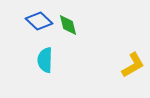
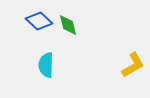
cyan semicircle: moved 1 px right, 5 px down
